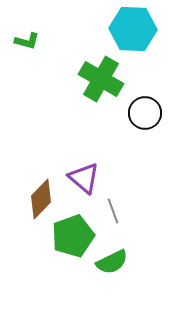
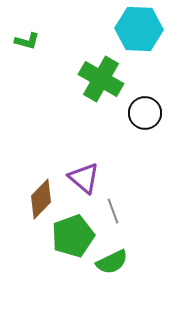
cyan hexagon: moved 6 px right
